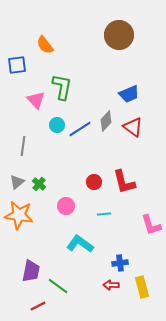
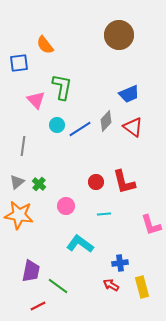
blue square: moved 2 px right, 2 px up
red circle: moved 2 px right
red arrow: rotated 28 degrees clockwise
